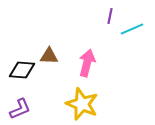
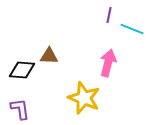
purple line: moved 1 px left, 1 px up
cyan line: rotated 45 degrees clockwise
pink arrow: moved 21 px right
yellow star: moved 2 px right, 6 px up
purple L-shape: rotated 75 degrees counterclockwise
